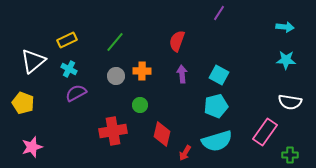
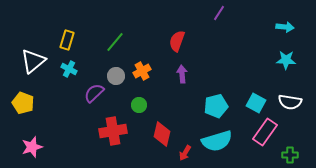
yellow rectangle: rotated 48 degrees counterclockwise
orange cross: rotated 30 degrees counterclockwise
cyan square: moved 37 px right, 28 px down
purple semicircle: moved 18 px right; rotated 15 degrees counterclockwise
green circle: moved 1 px left
